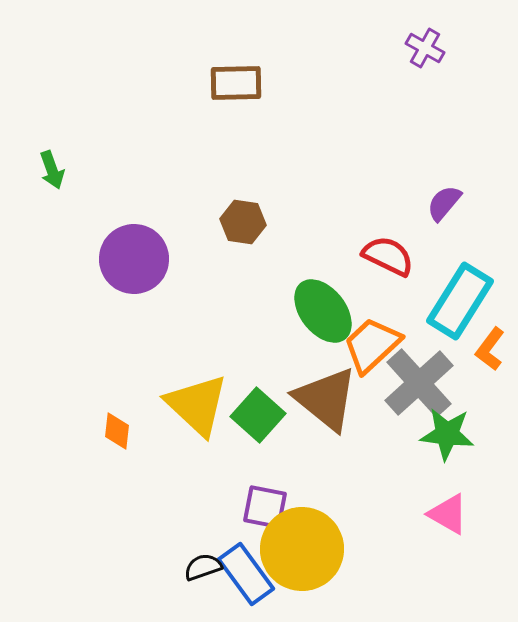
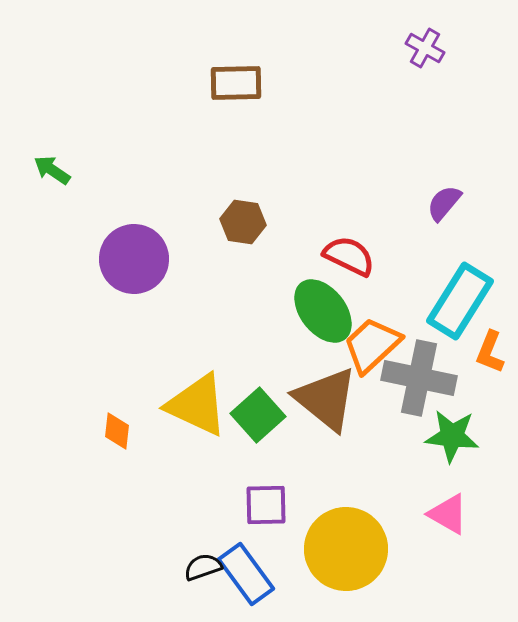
green arrow: rotated 144 degrees clockwise
red semicircle: moved 39 px left
orange L-shape: moved 3 px down; rotated 15 degrees counterclockwise
gray cross: moved 5 px up; rotated 36 degrees counterclockwise
yellow triangle: rotated 18 degrees counterclockwise
green square: rotated 6 degrees clockwise
green star: moved 5 px right, 2 px down
purple square: moved 1 px right, 2 px up; rotated 12 degrees counterclockwise
yellow circle: moved 44 px right
